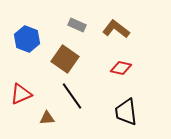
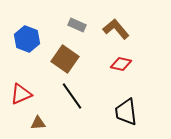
brown L-shape: rotated 12 degrees clockwise
red diamond: moved 4 px up
brown triangle: moved 9 px left, 5 px down
